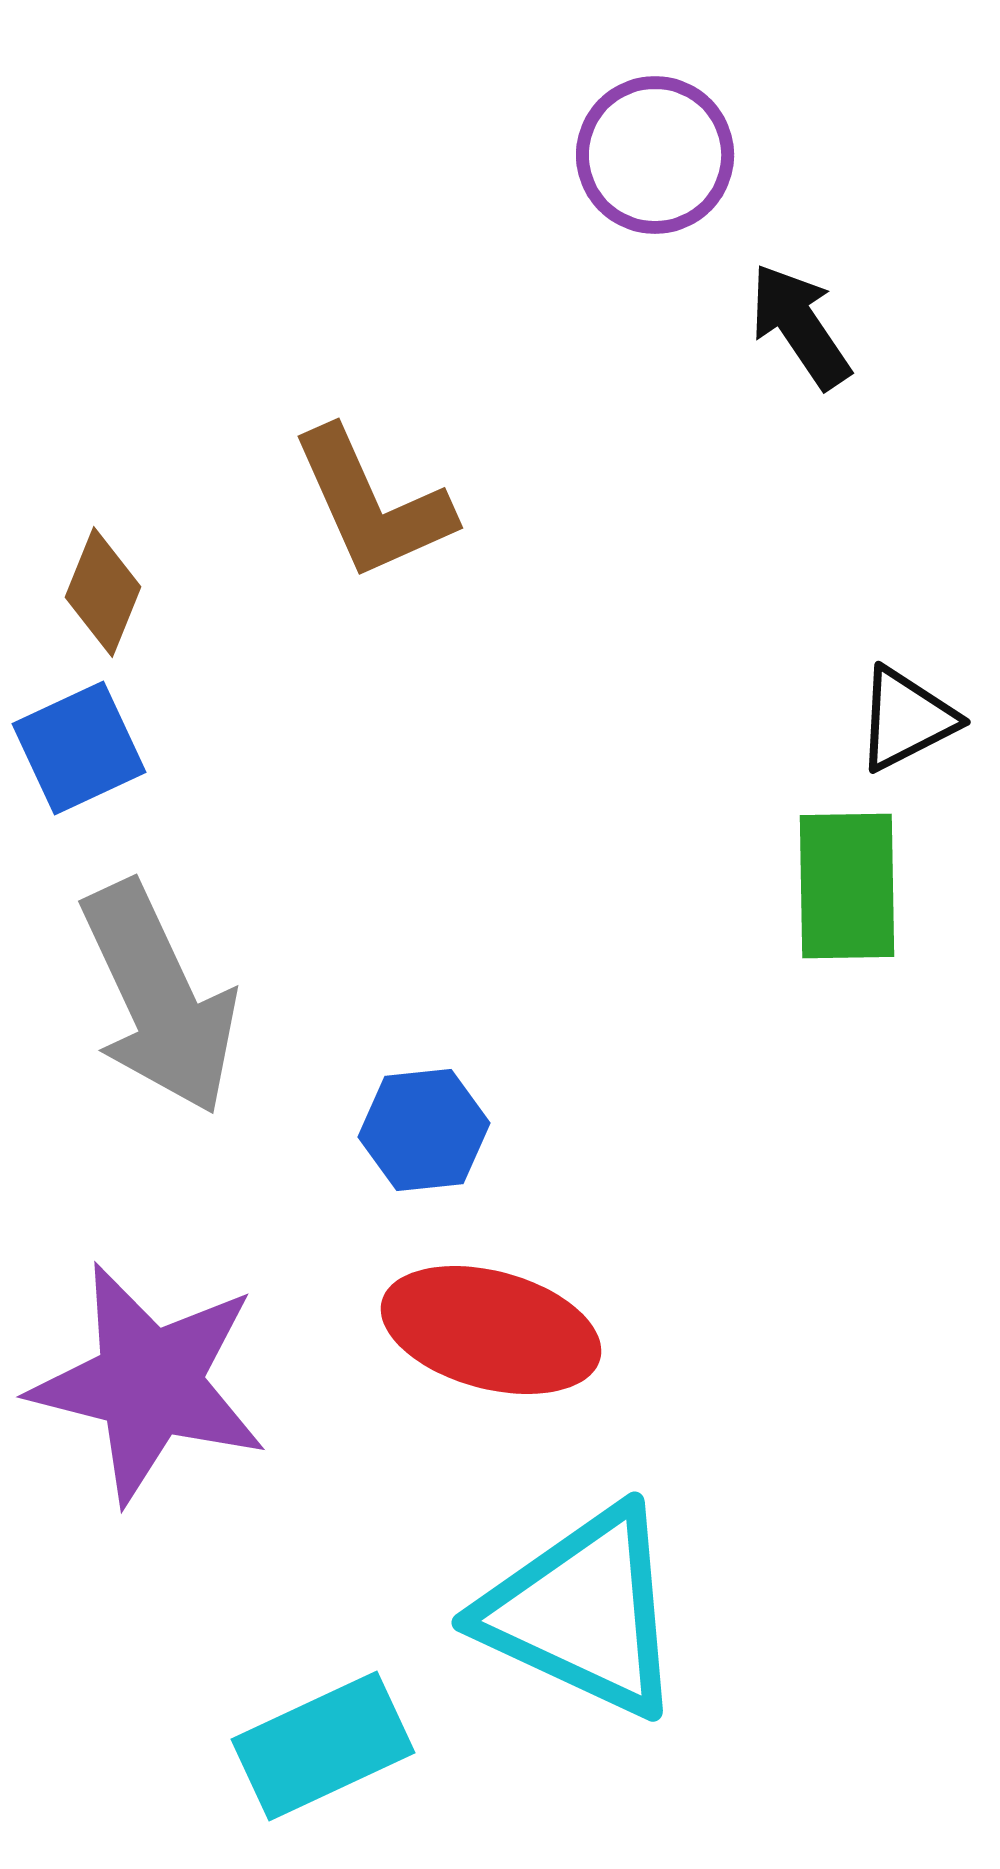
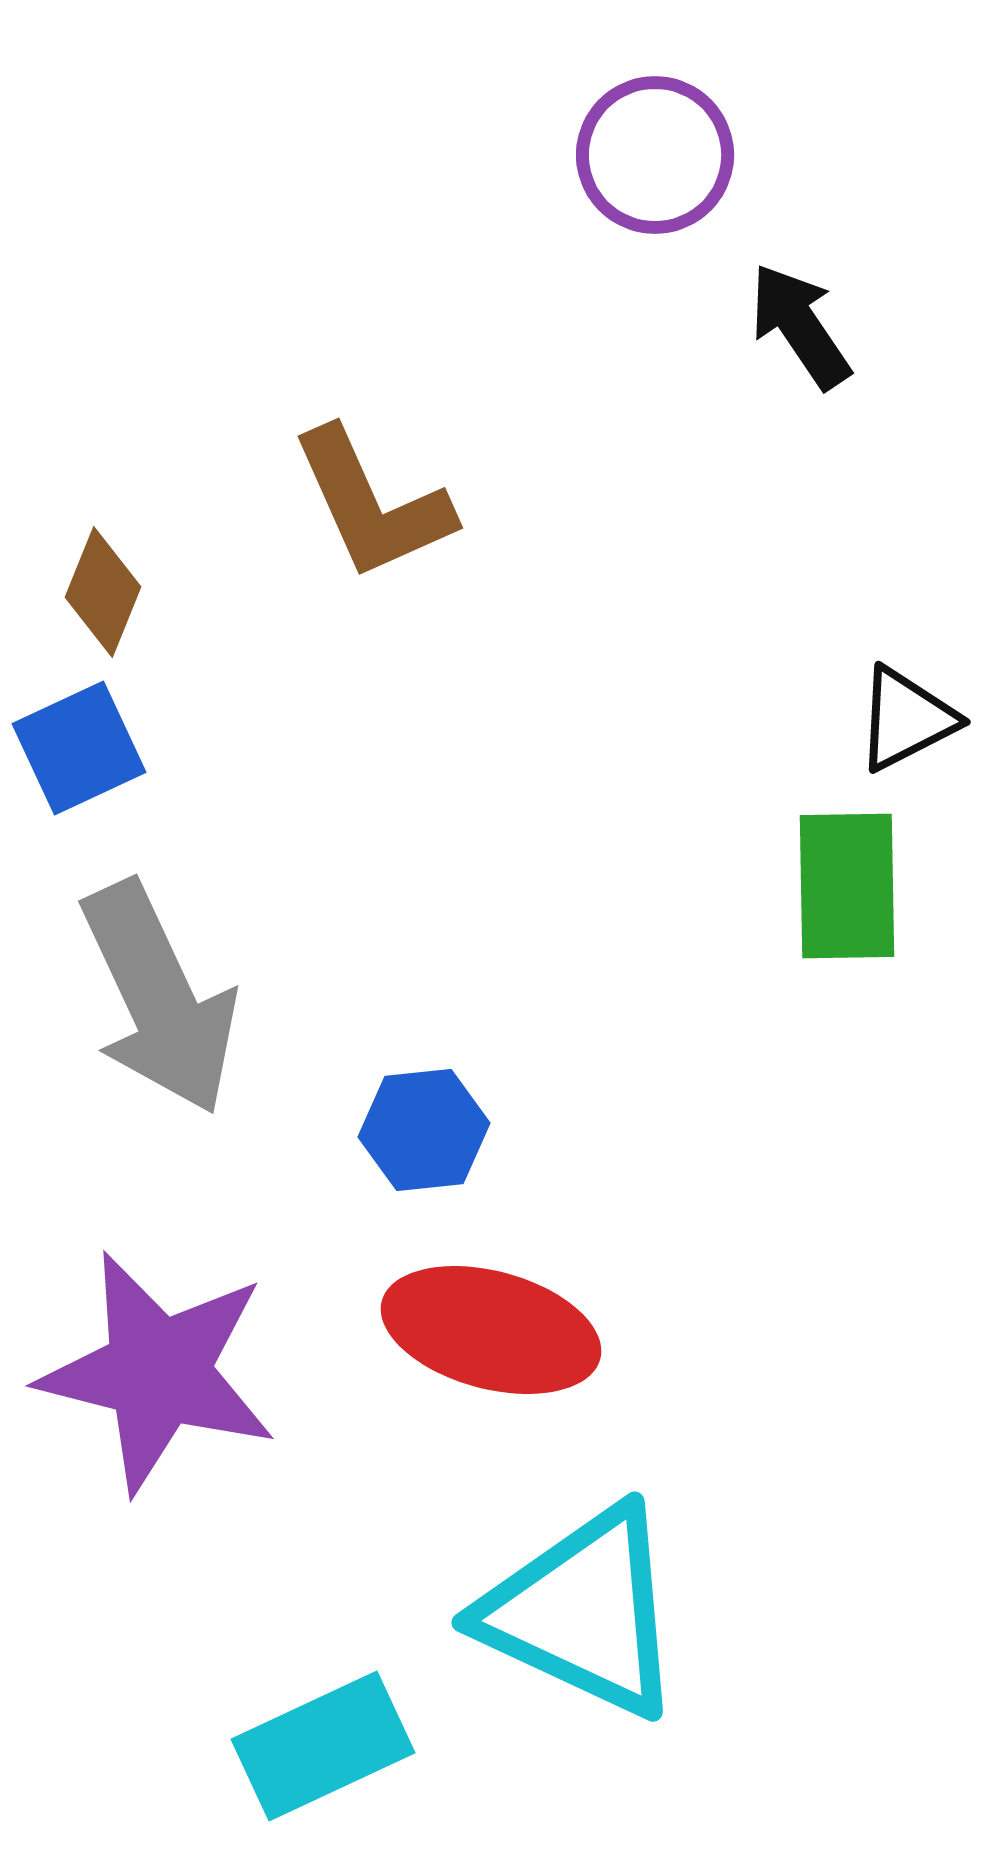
purple star: moved 9 px right, 11 px up
